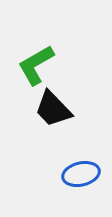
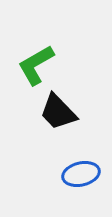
black trapezoid: moved 5 px right, 3 px down
